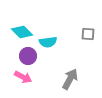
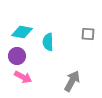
cyan diamond: rotated 35 degrees counterclockwise
cyan semicircle: rotated 96 degrees clockwise
purple circle: moved 11 px left
gray arrow: moved 2 px right, 2 px down
